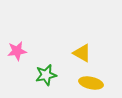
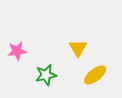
yellow triangle: moved 4 px left, 5 px up; rotated 30 degrees clockwise
yellow ellipse: moved 4 px right, 8 px up; rotated 50 degrees counterclockwise
